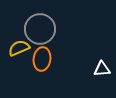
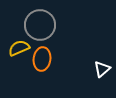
gray circle: moved 4 px up
white triangle: rotated 36 degrees counterclockwise
